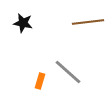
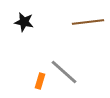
black star: moved 1 px right, 1 px up
gray line: moved 4 px left
